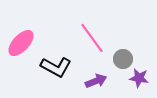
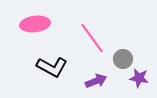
pink ellipse: moved 14 px right, 19 px up; rotated 40 degrees clockwise
black L-shape: moved 4 px left
